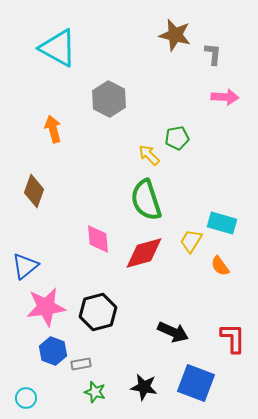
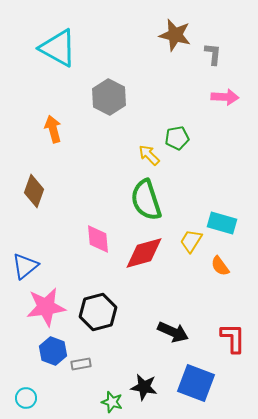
gray hexagon: moved 2 px up
green star: moved 17 px right, 10 px down
